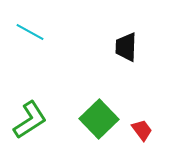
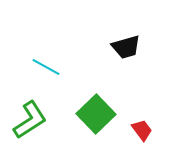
cyan line: moved 16 px right, 35 px down
black trapezoid: rotated 108 degrees counterclockwise
green square: moved 3 px left, 5 px up
